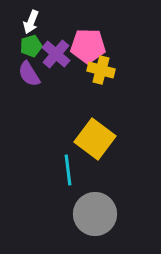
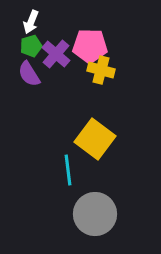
pink pentagon: moved 2 px right
